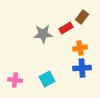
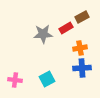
brown rectangle: rotated 24 degrees clockwise
